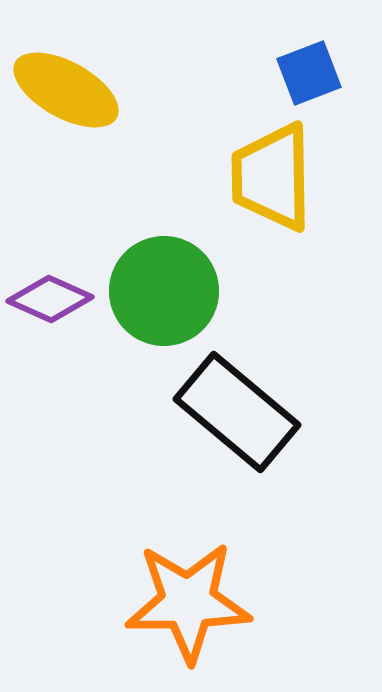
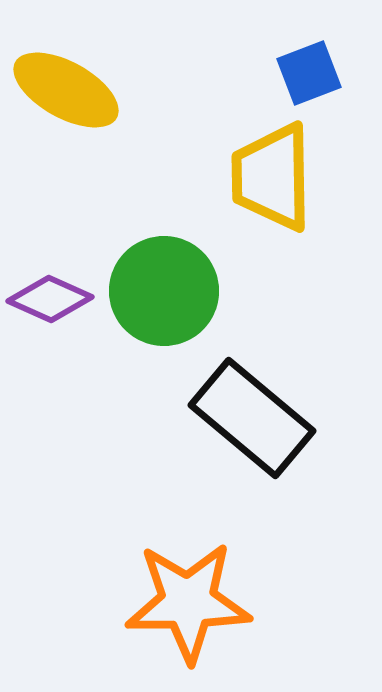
black rectangle: moved 15 px right, 6 px down
